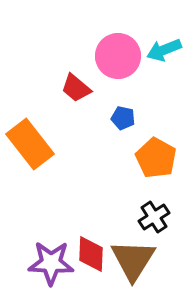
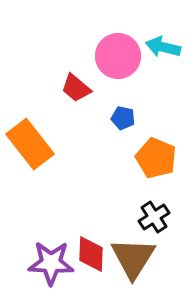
cyan arrow: moved 1 px left, 3 px up; rotated 36 degrees clockwise
orange pentagon: rotated 6 degrees counterclockwise
brown triangle: moved 2 px up
